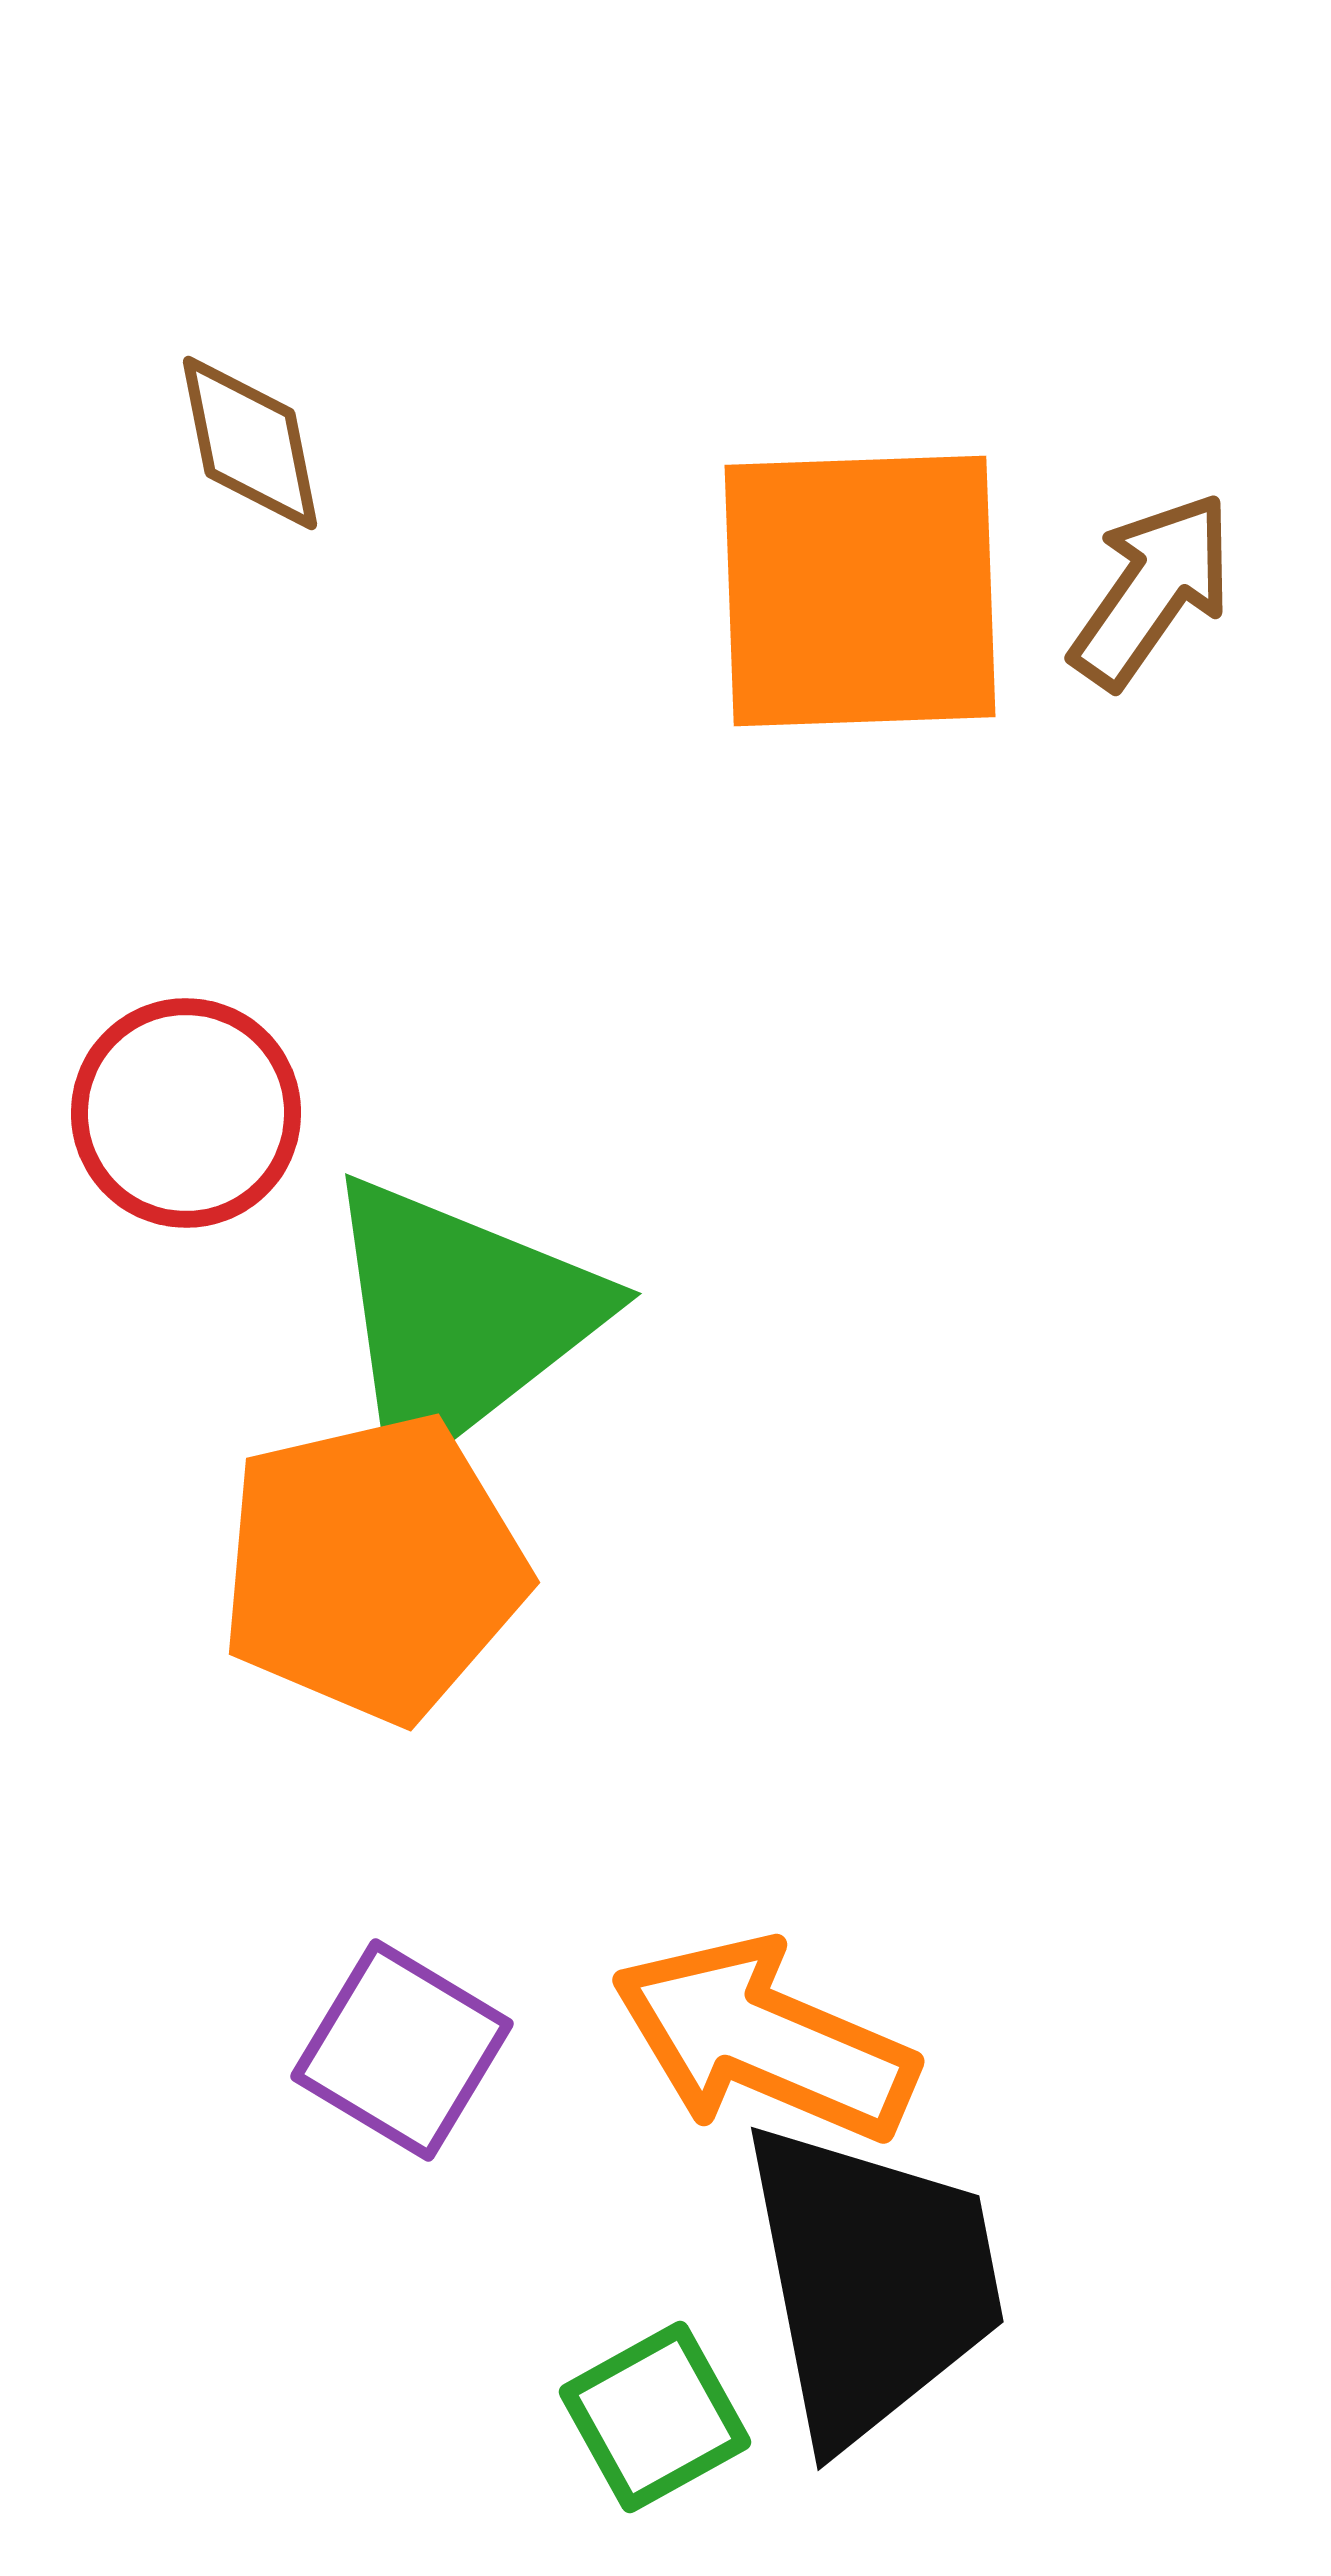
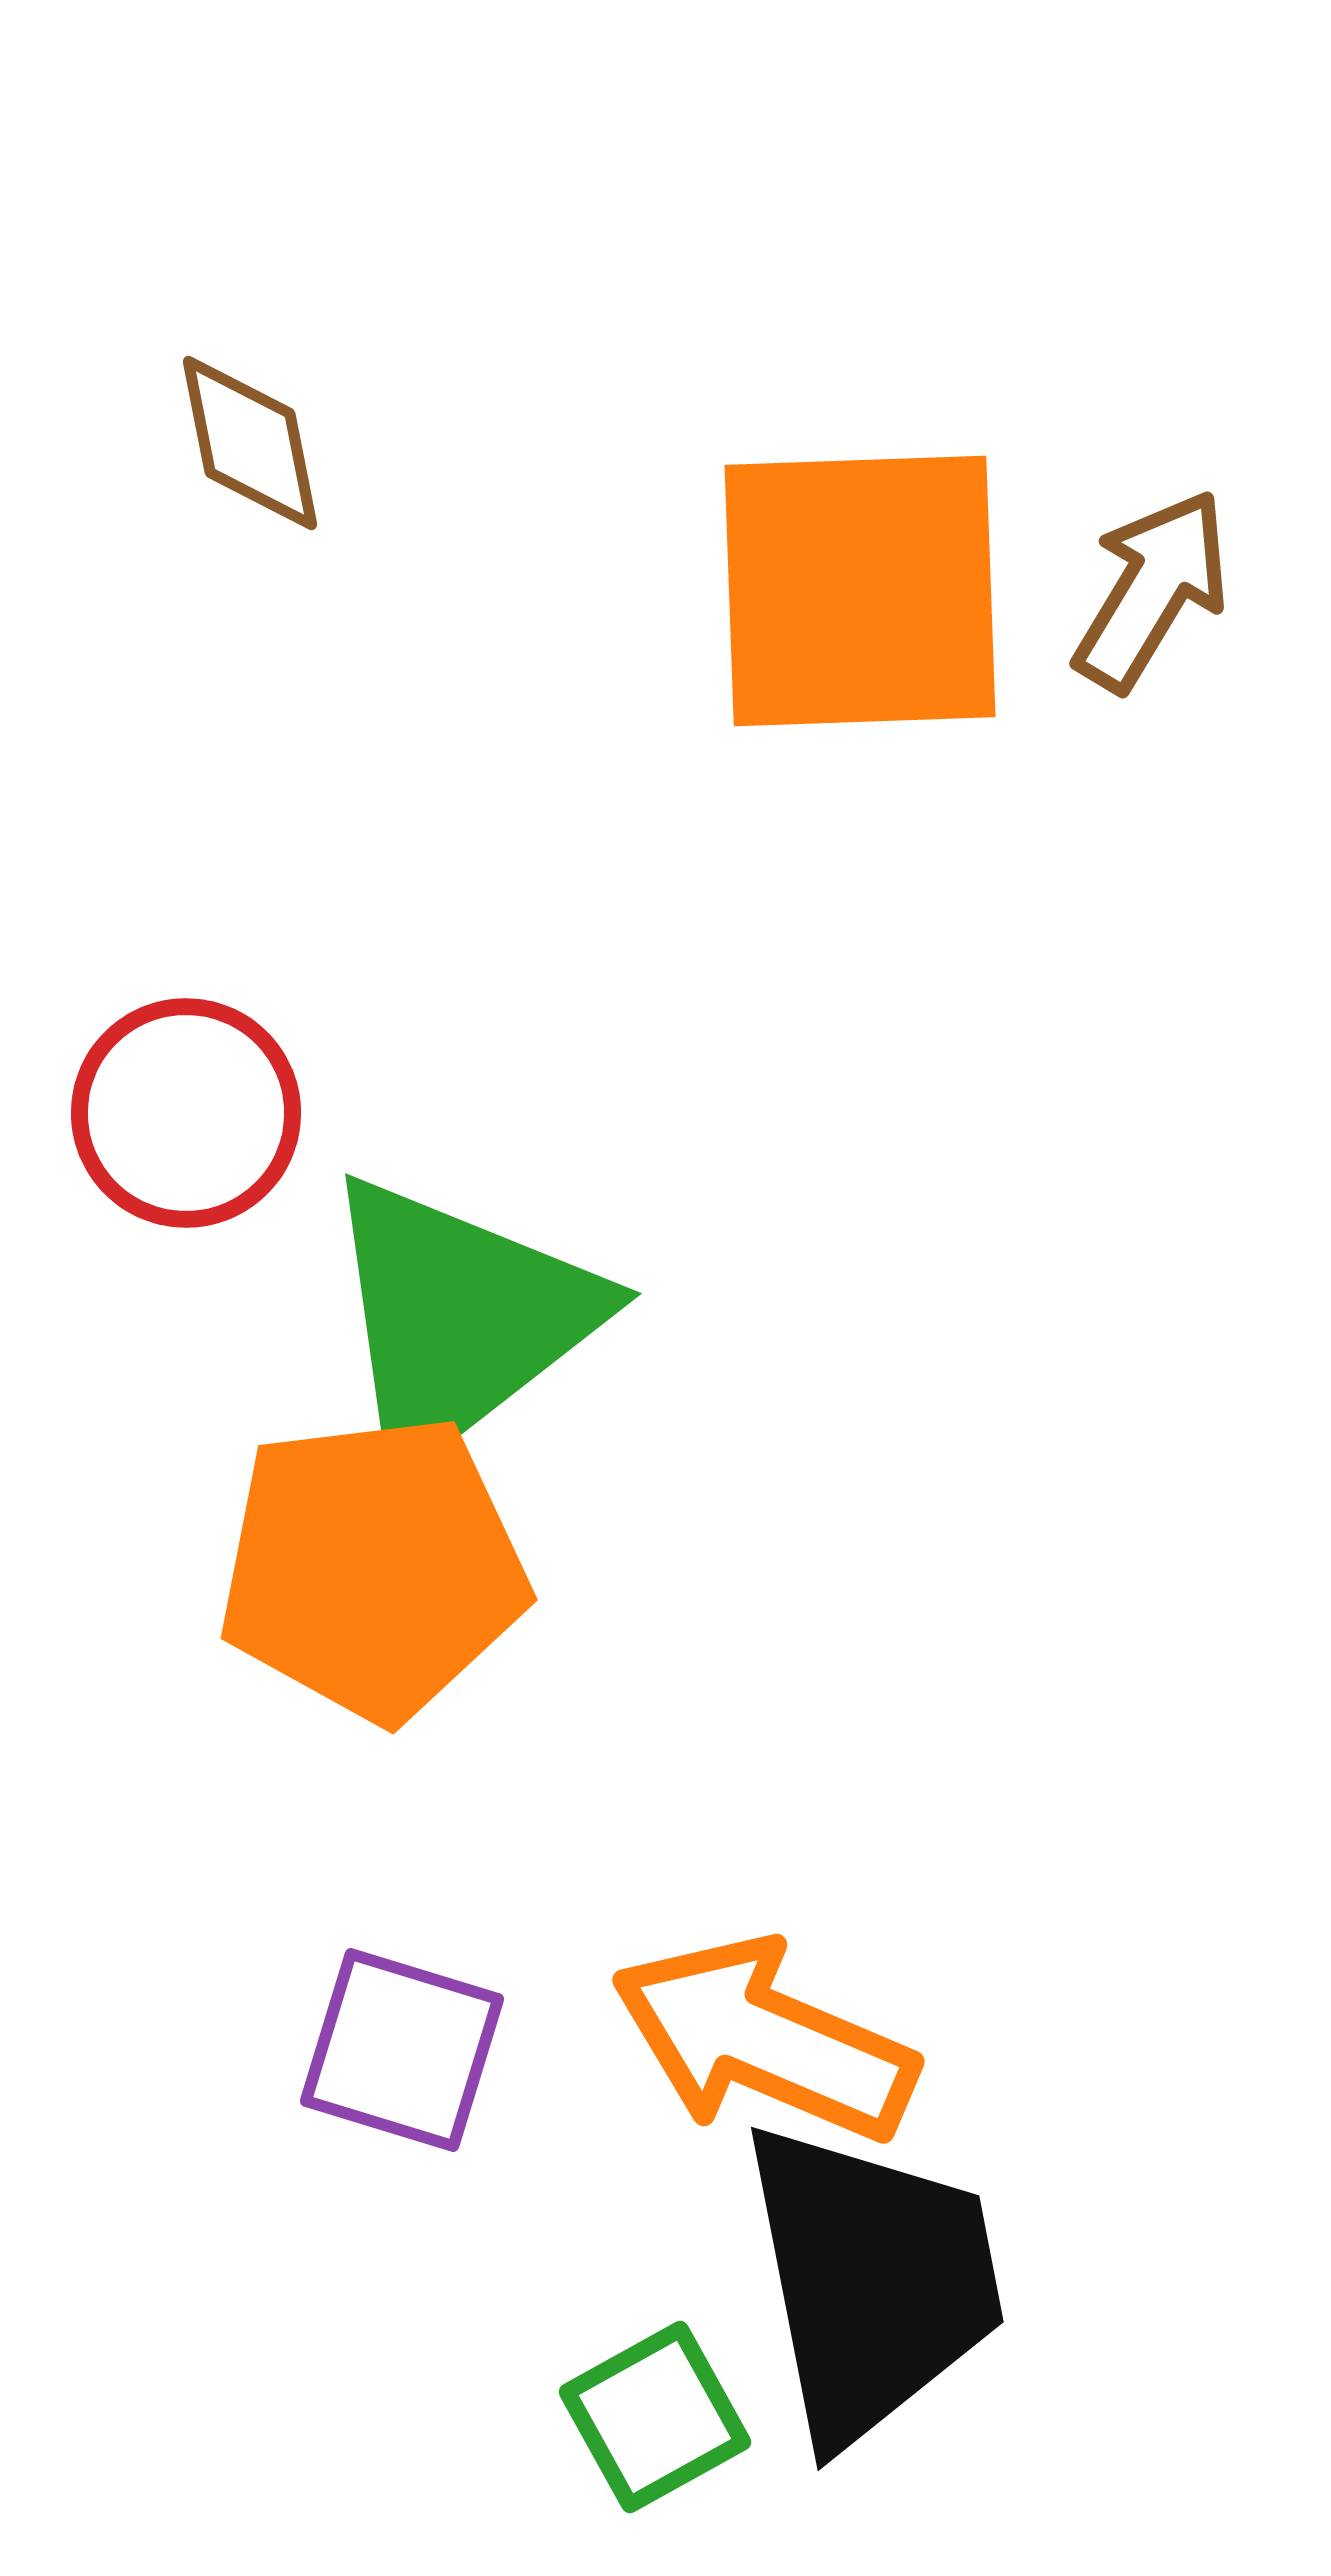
brown arrow: rotated 4 degrees counterclockwise
orange pentagon: rotated 6 degrees clockwise
purple square: rotated 14 degrees counterclockwise
